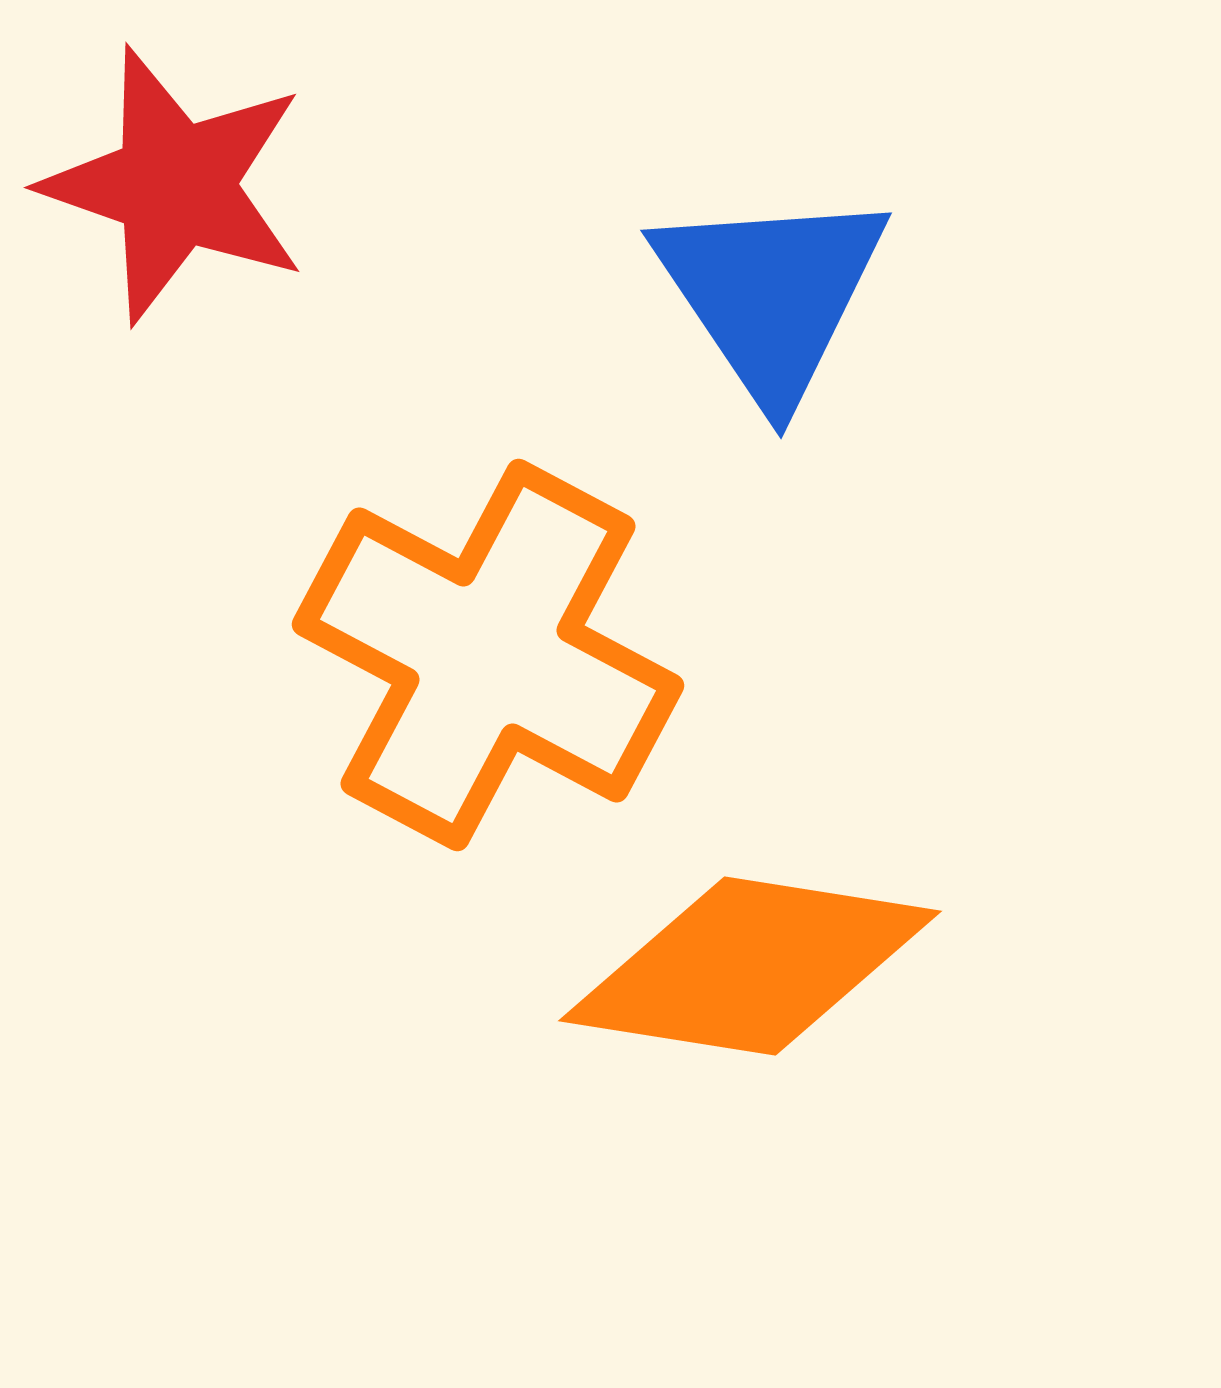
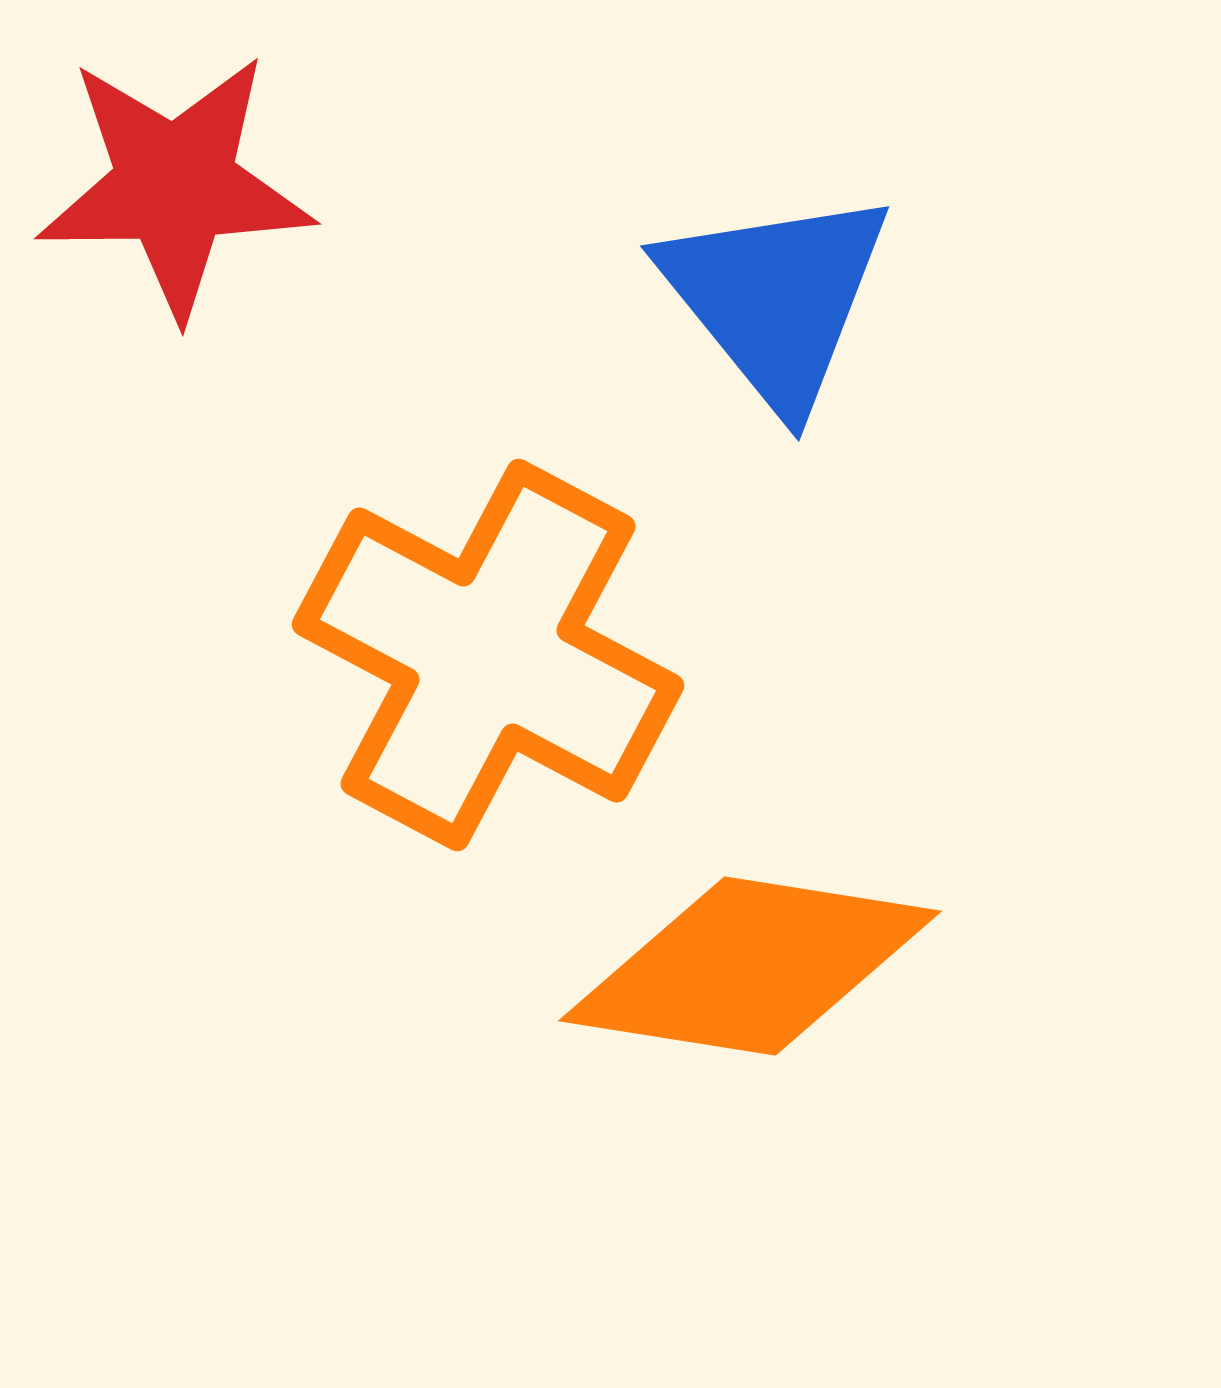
red star: rotated 20 degrees counterclockwise
blue triangle: moved 5 px right, 4 px down; rotated 5 degrees counterclockwise
